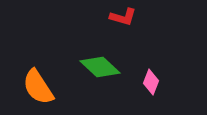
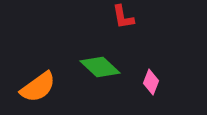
red L-shape: rotated 64 degrees clockwise
orange semicircle: rotated 93 degrees counterclockwise
